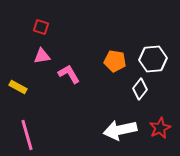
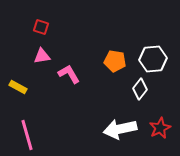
white arrow: moved 1 px up
